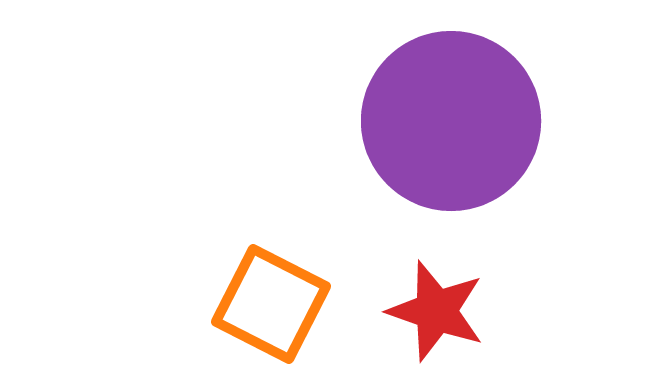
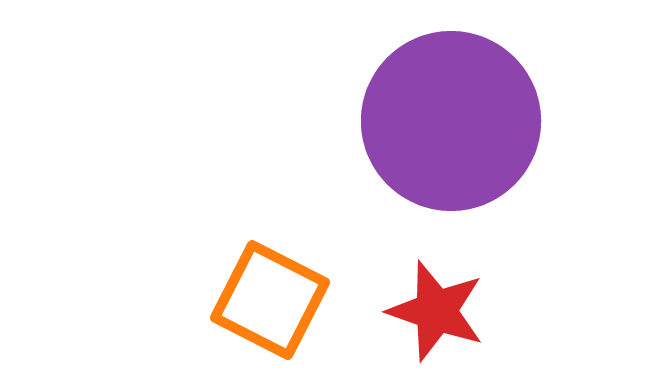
orange square: moved 1 px left, 4 px up
